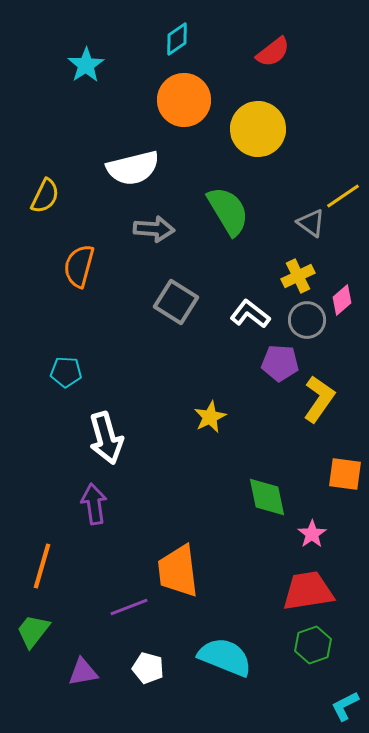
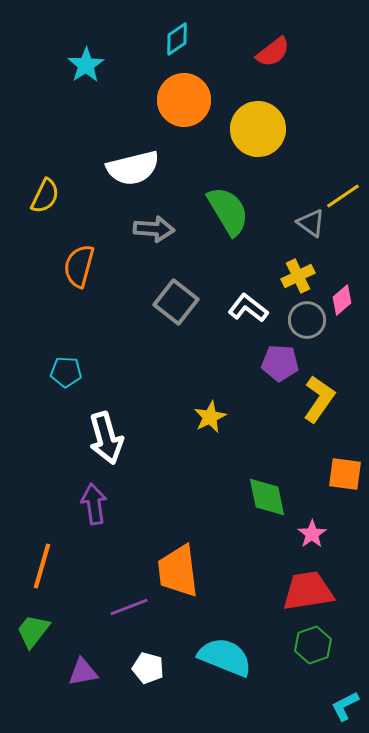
gray square: rotated 6 degrees clockwise
white L-shape: moved 2 px left, 6 px up
